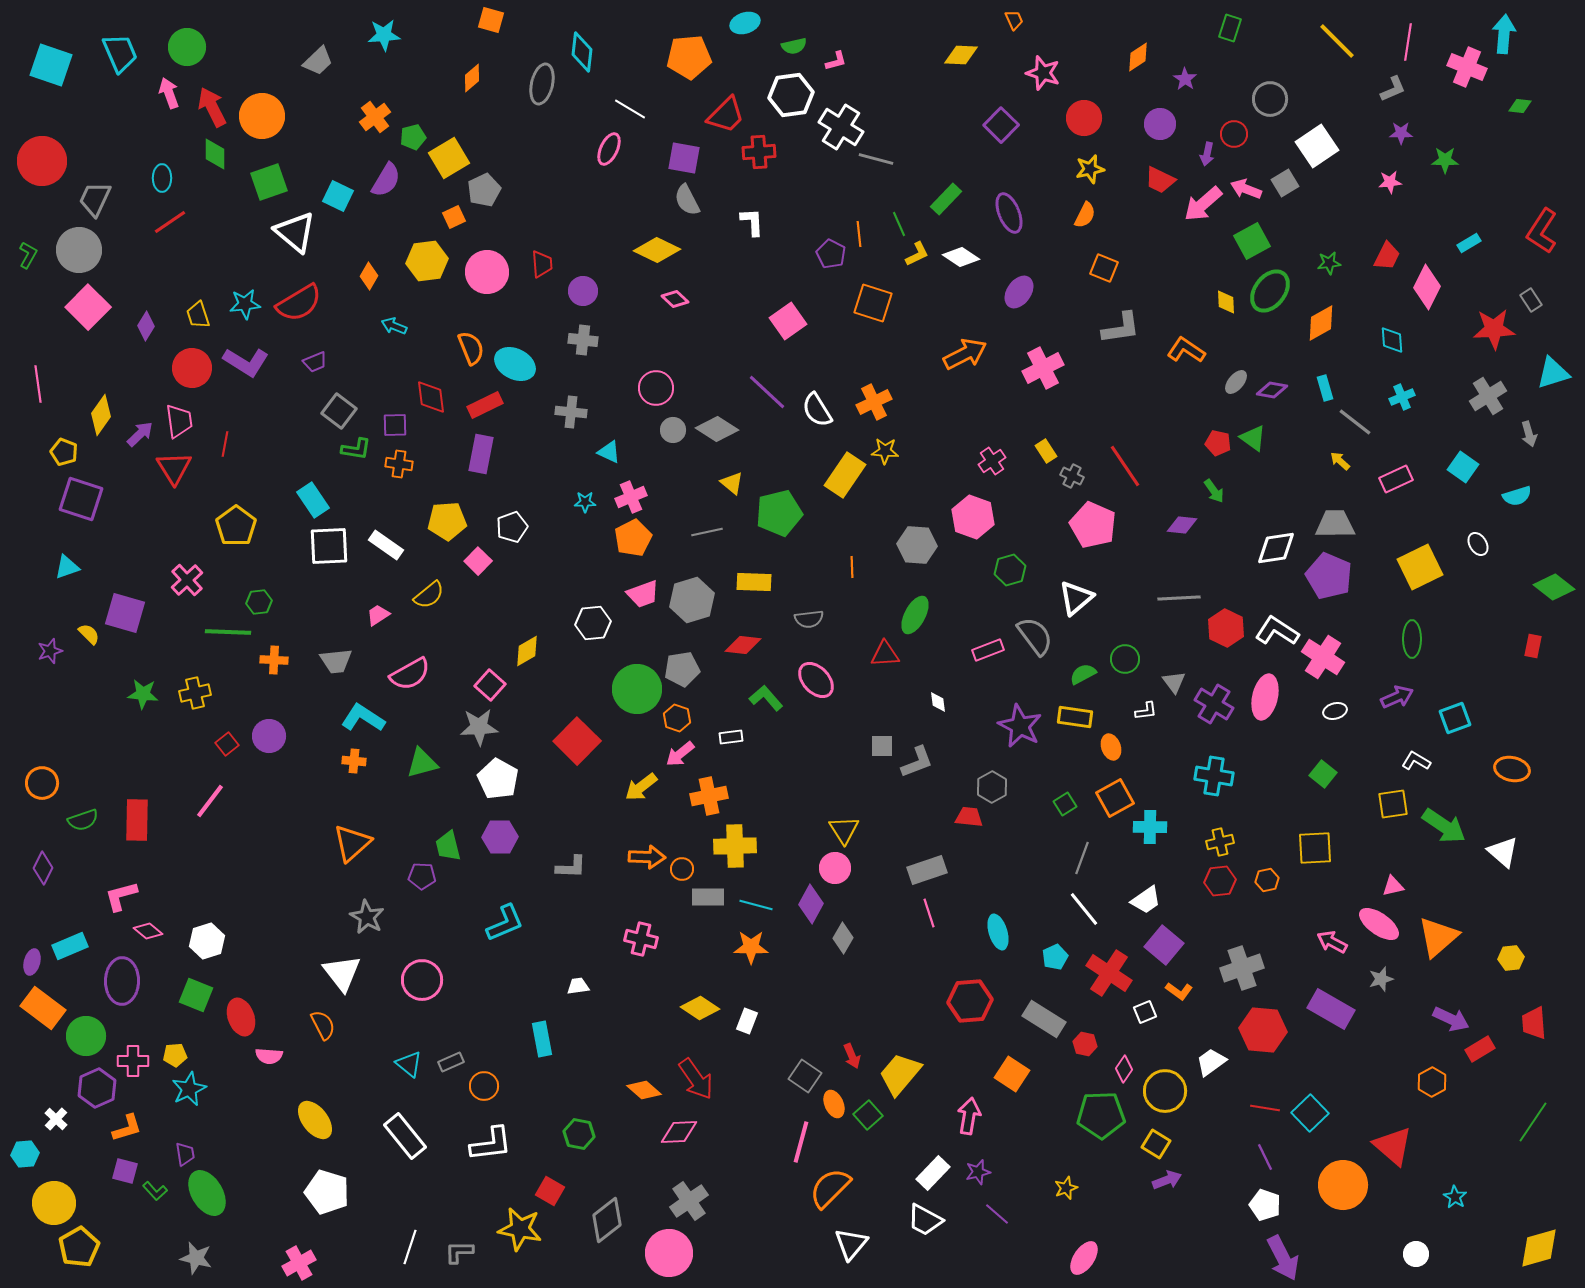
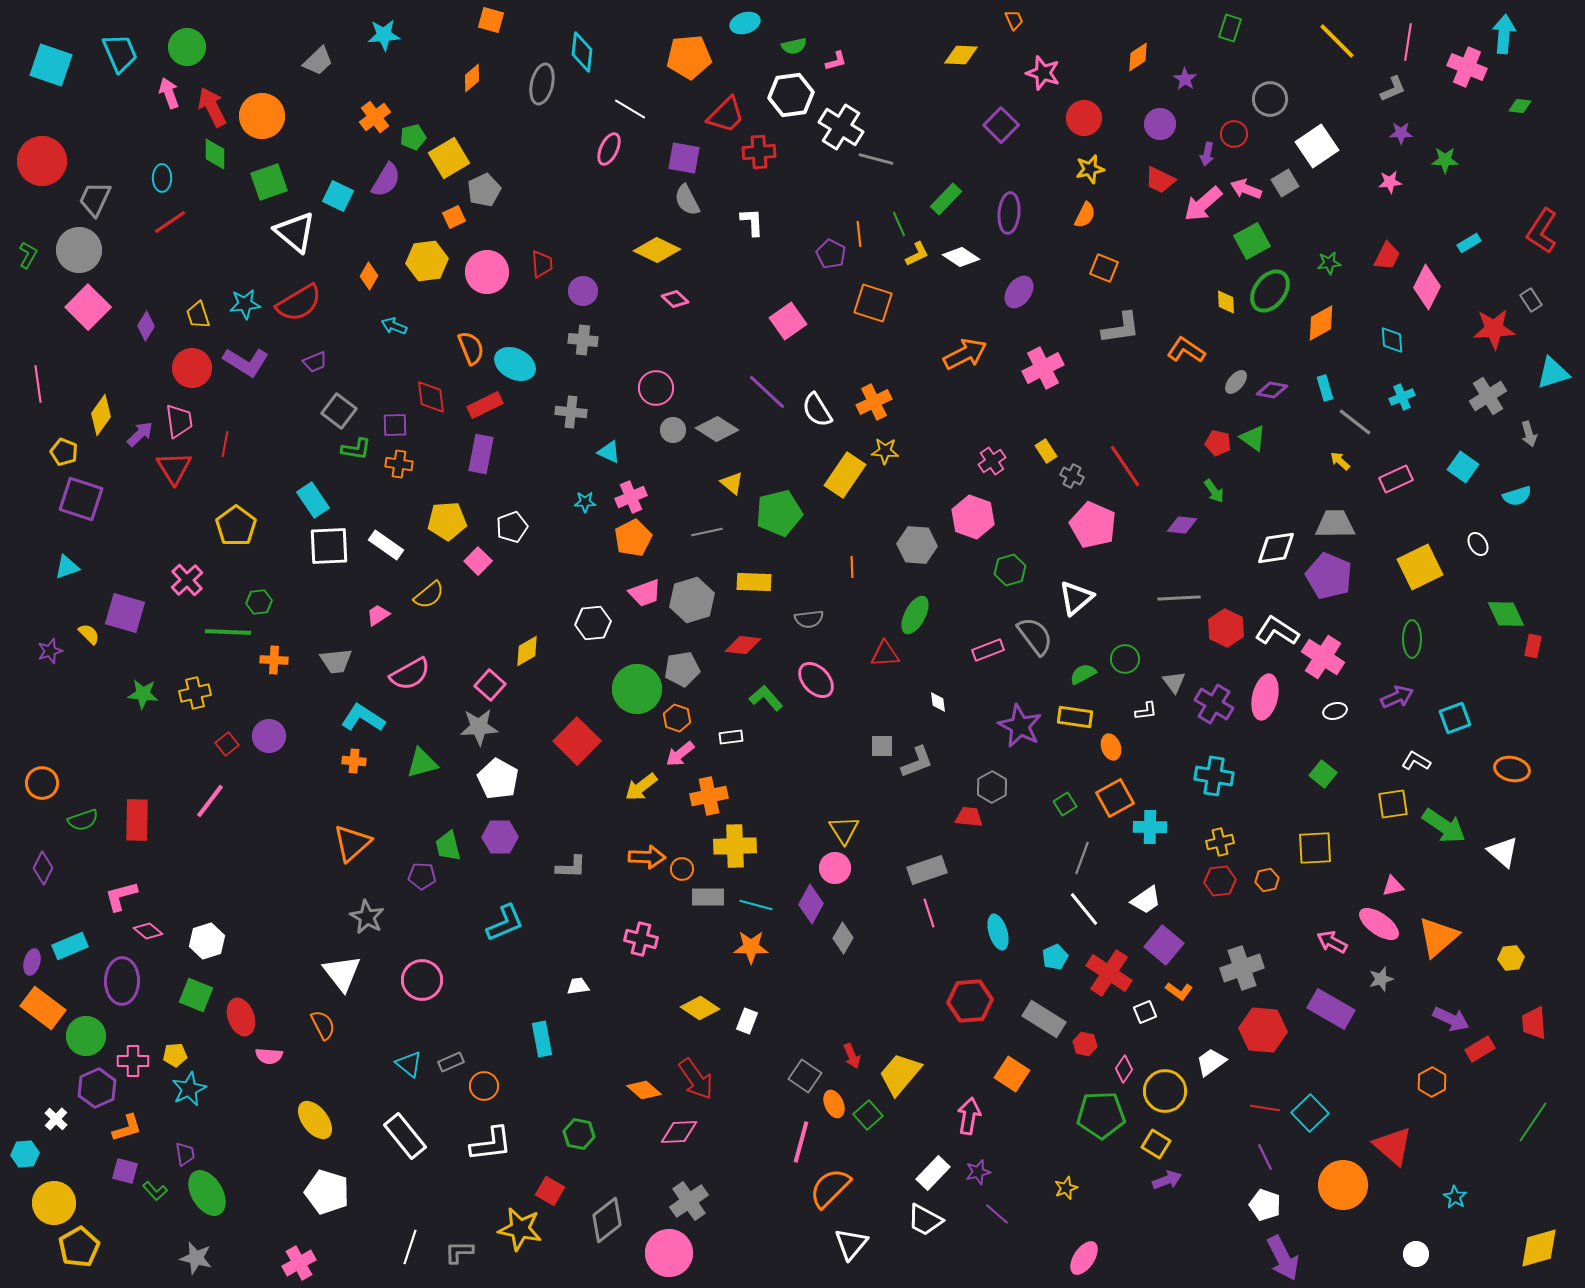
purple ellipse at (1009, 213): rotated 27 degrees clockwise
green diamond at (1554, 587): moved 48 px left, 27 px down; rotated 27 degrees clockwise
pink trapezoid at (643, 594): moved 2 px right, 1 px up
